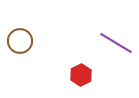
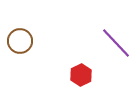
purple line: rotated 16 degrees clockwise
